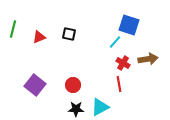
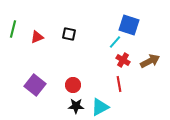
red triangle: moved 2 px left
brown arrow: moved 2 px right, 2 px down; rotated 18 degrees counterclockwise
red cross: moved 3 px up
black star: moved 3 px up
